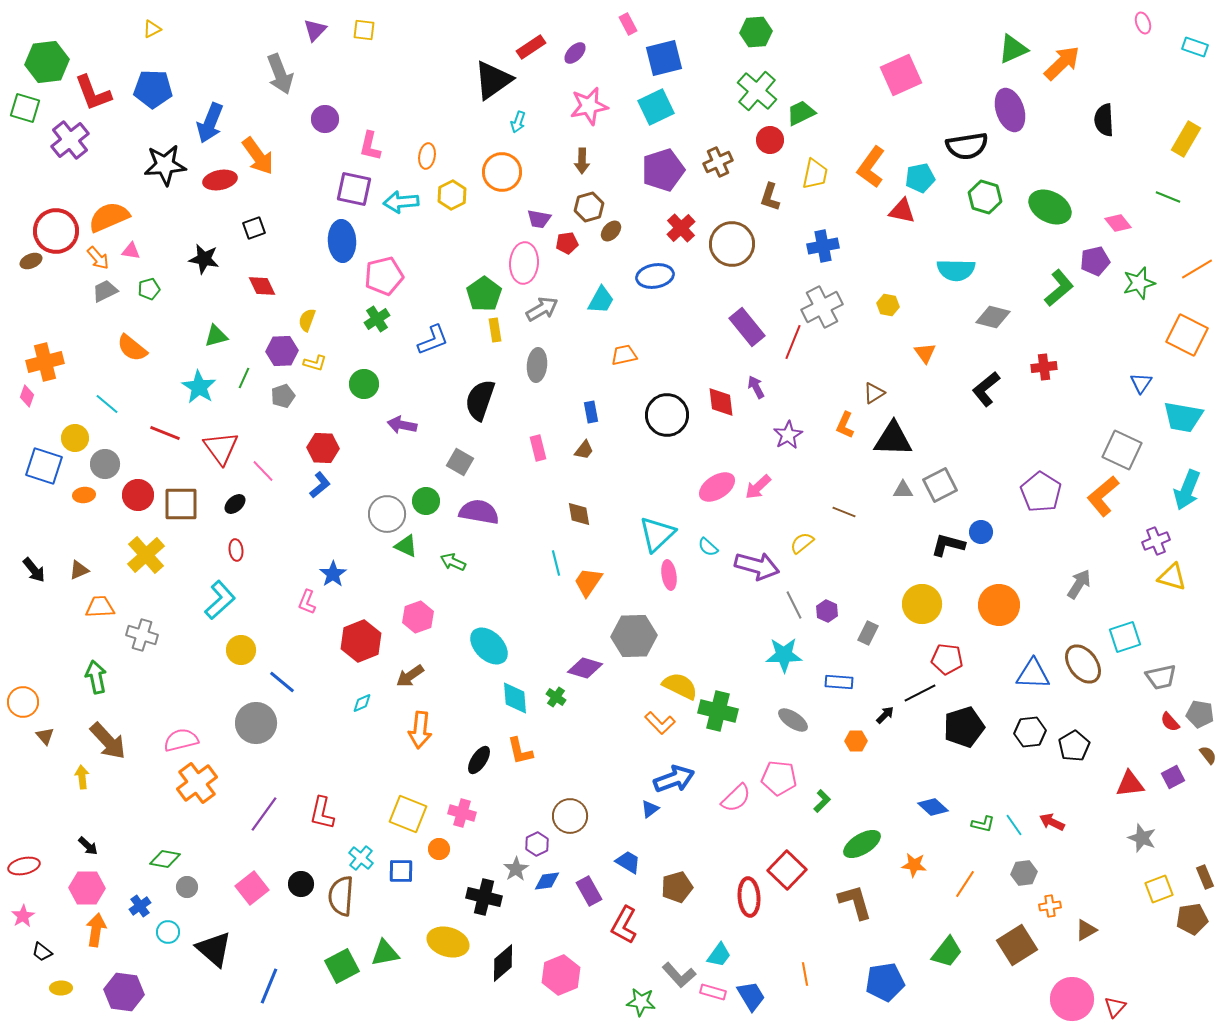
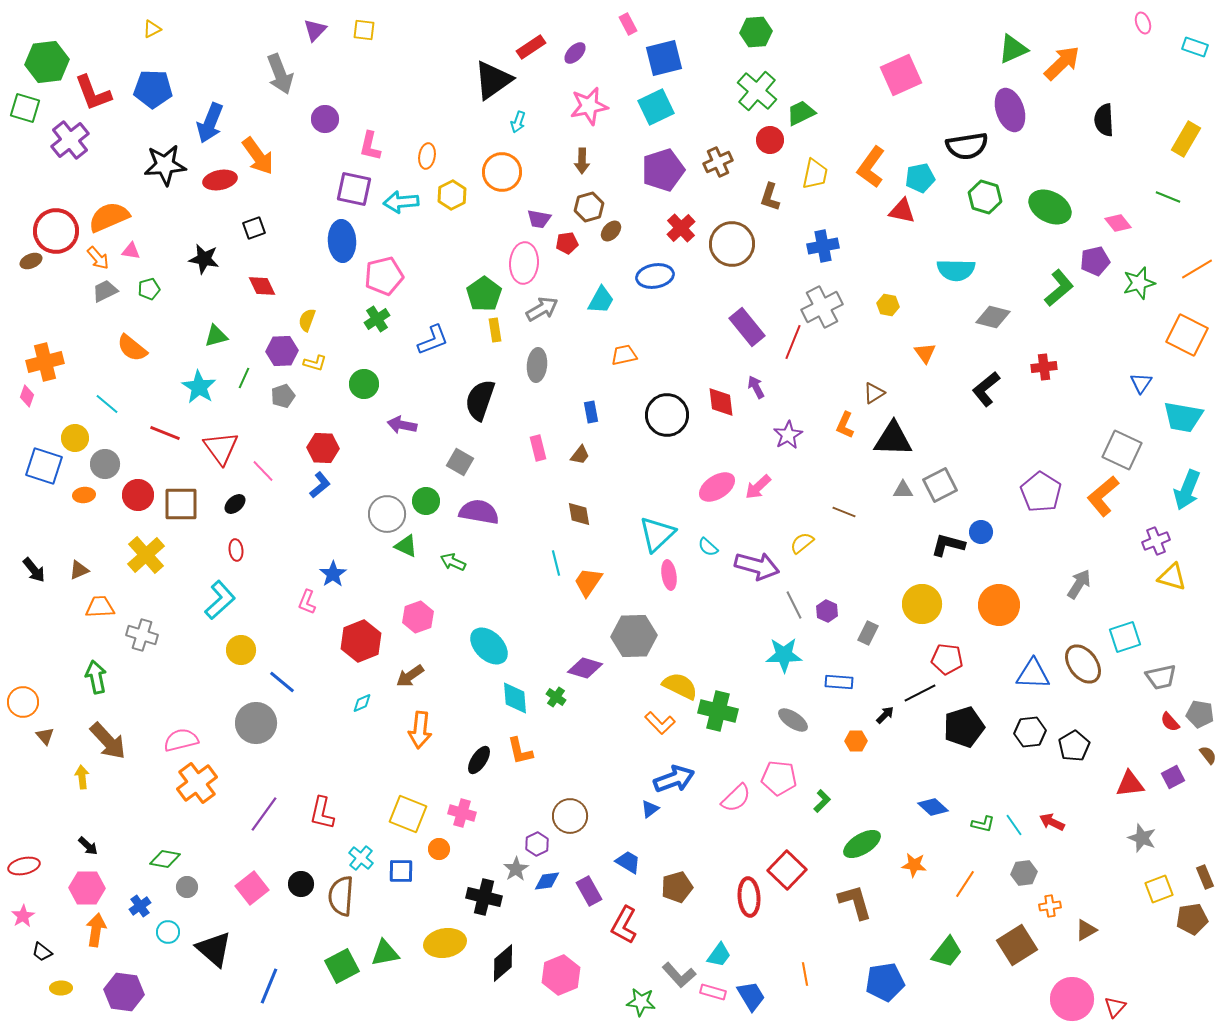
brown trapezoid at (584, 450): moved 4 px left, 5 px down
yellow ellipse at (448, 942): moved 3 px left, 1 px down; rotated 27 degrees counterclockwise
